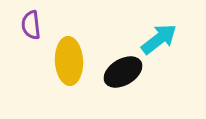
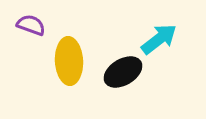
purple semicircle: rotated 116 degrees clockwise
